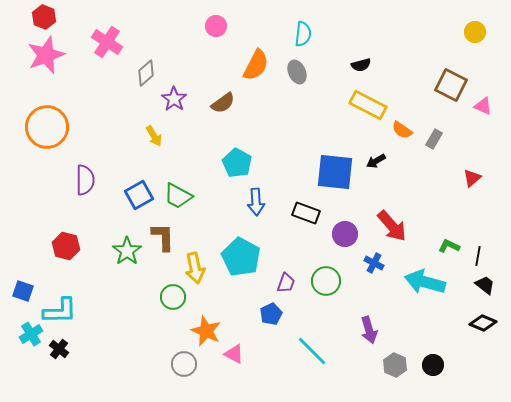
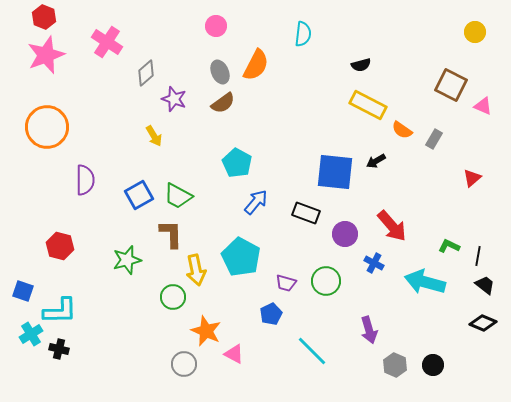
gray ellipse at (297, 72): moved 77 px left
purple star at (174, 99): rotated 15 degrees counterclockwise
blue arrow at (256, 202): rotated 136 degrees counterclockwise
brown L-shape at (163, 237): moved 8 px right, 3 px up
red hexagon at (66, 246): moved 6 px left
green star at (127, 251): moved 9 px down; rotated 20 degrees clockwise
yellow arrow at (195, 268): moved 1 px right, 2 px down
purple trapezoid at (286, 283): rotated 85 degrees clockwise
black cross at (59, 349): rotated 24 degrees counterclockwise
